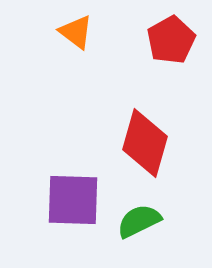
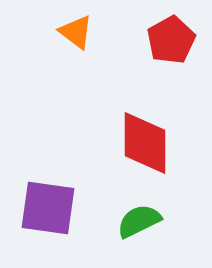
red diamond: rotated 16 degrees counterclockwise
purple square: moved 25 px left, 8 px down; rotated 6 degrees clockwise
